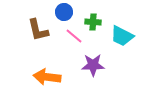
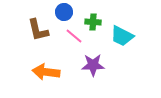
orange arrow: moved 1 px left, 5 px up
